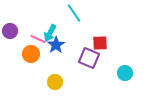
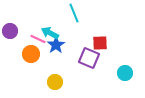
cyan line: rotated 12 degrees clockwise
cyan arrow: rotated 90 degrees clockwise
